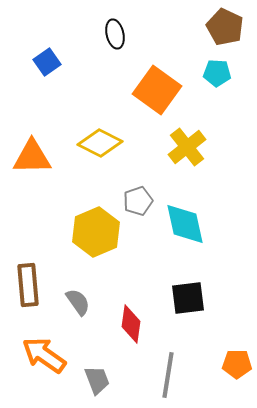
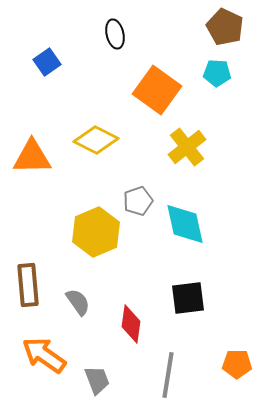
yellow diamond: moved 4 px left, 3 px up
